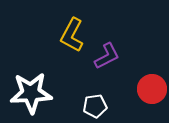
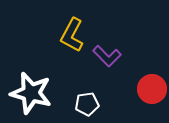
purple L-shape: rotated 72 degrees clockwise
white star: rotated 18 degrees clockwise
white pentagon: moved 8 px left, 2 px up
